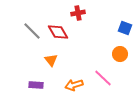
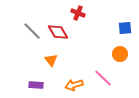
red cross: rotated 32 degrees clockwise
blue square: rotated 24 degrees counterclockwise
